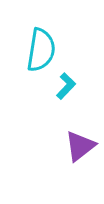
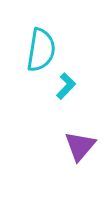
purple triangle: rotated 12 degrees counterclockwise
